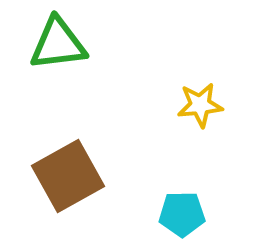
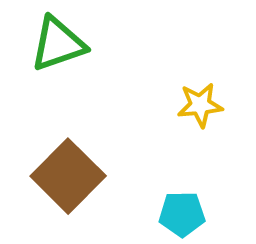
green triangle: rotated 12 degrees counterclockwise
brown square: rotated 16 degrees counterclockwise
